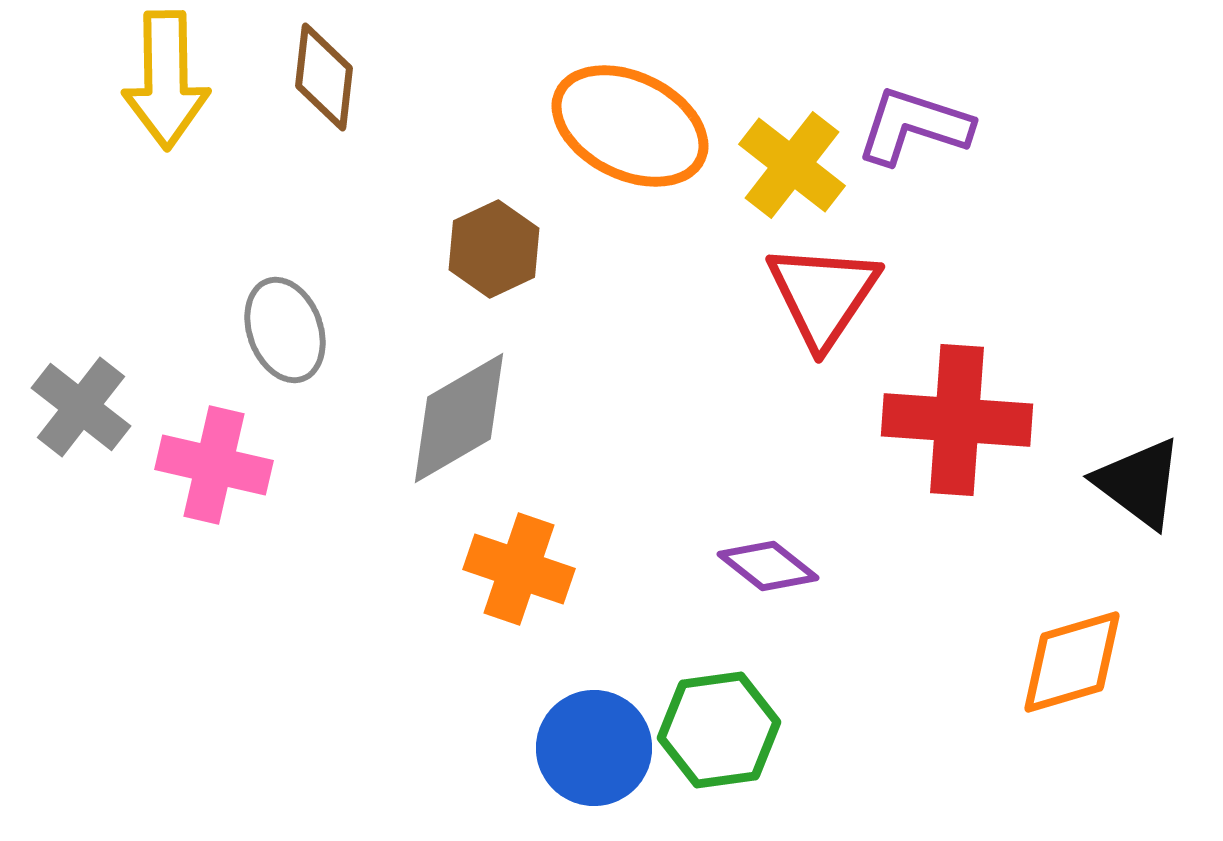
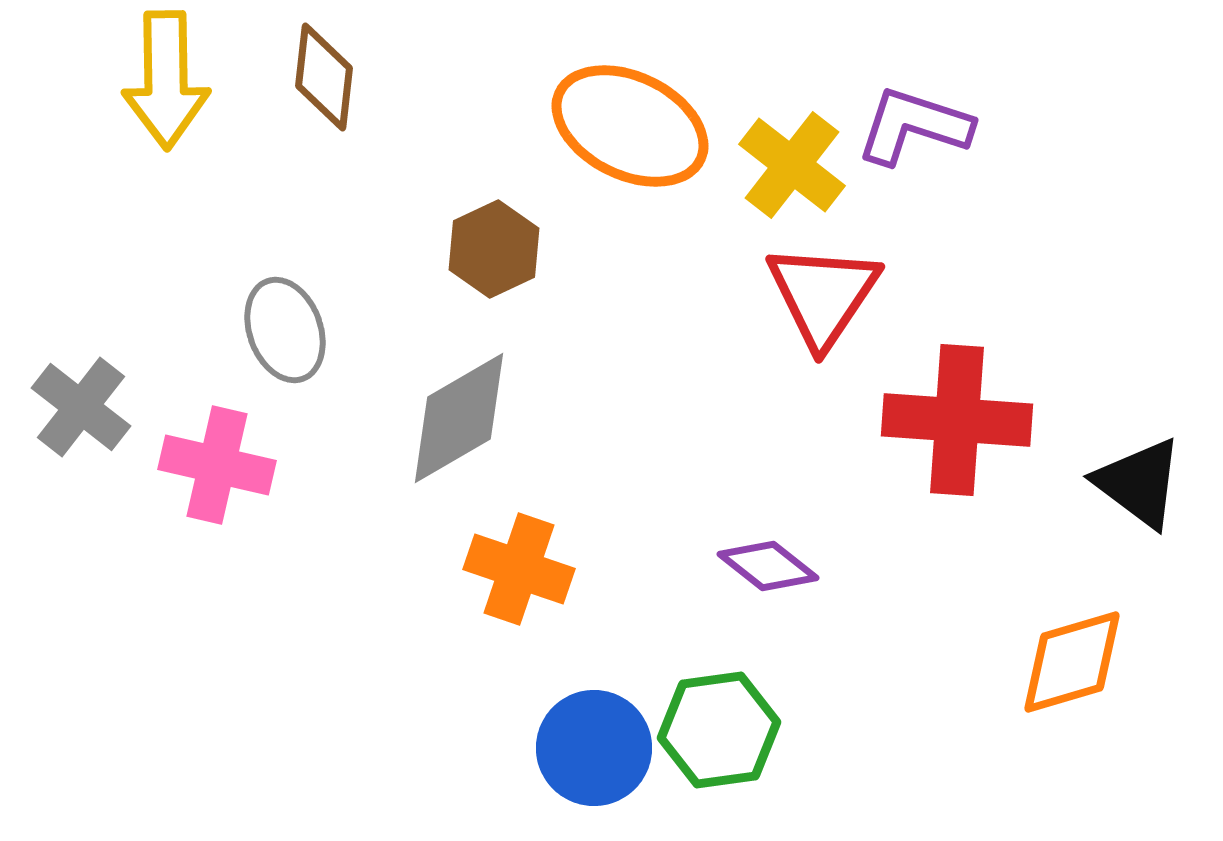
pink cross: moved 3 px right
